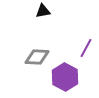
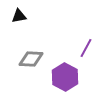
black triangle: moved 24 px left, 5 px down
gray diamond: moved 6 px left, 2 px down
